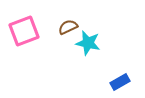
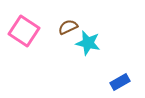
pink square: rotated 36 degrees counterclockwise
